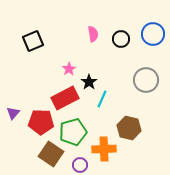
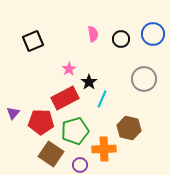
gray circle: moved 2 px left, 1 px up
green pentagon: moved 2 px right, 1 px up
